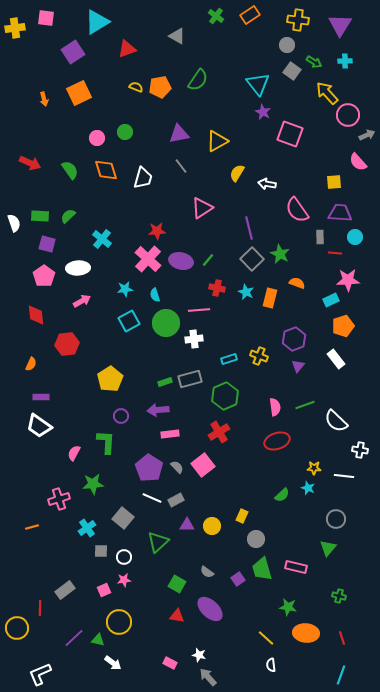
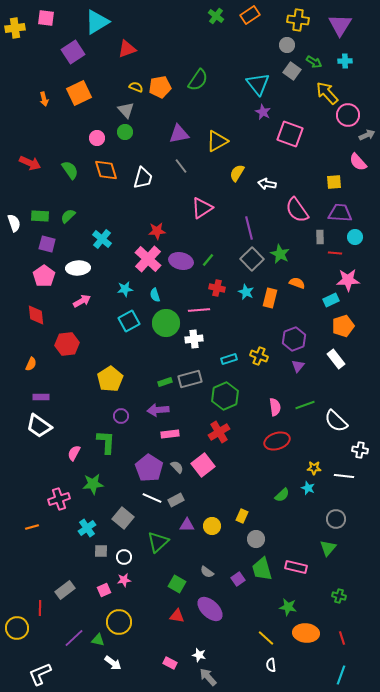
gray triangle at (177, 36): moved 51 px left, 74 px down; rotated 18 degrees clockwise
